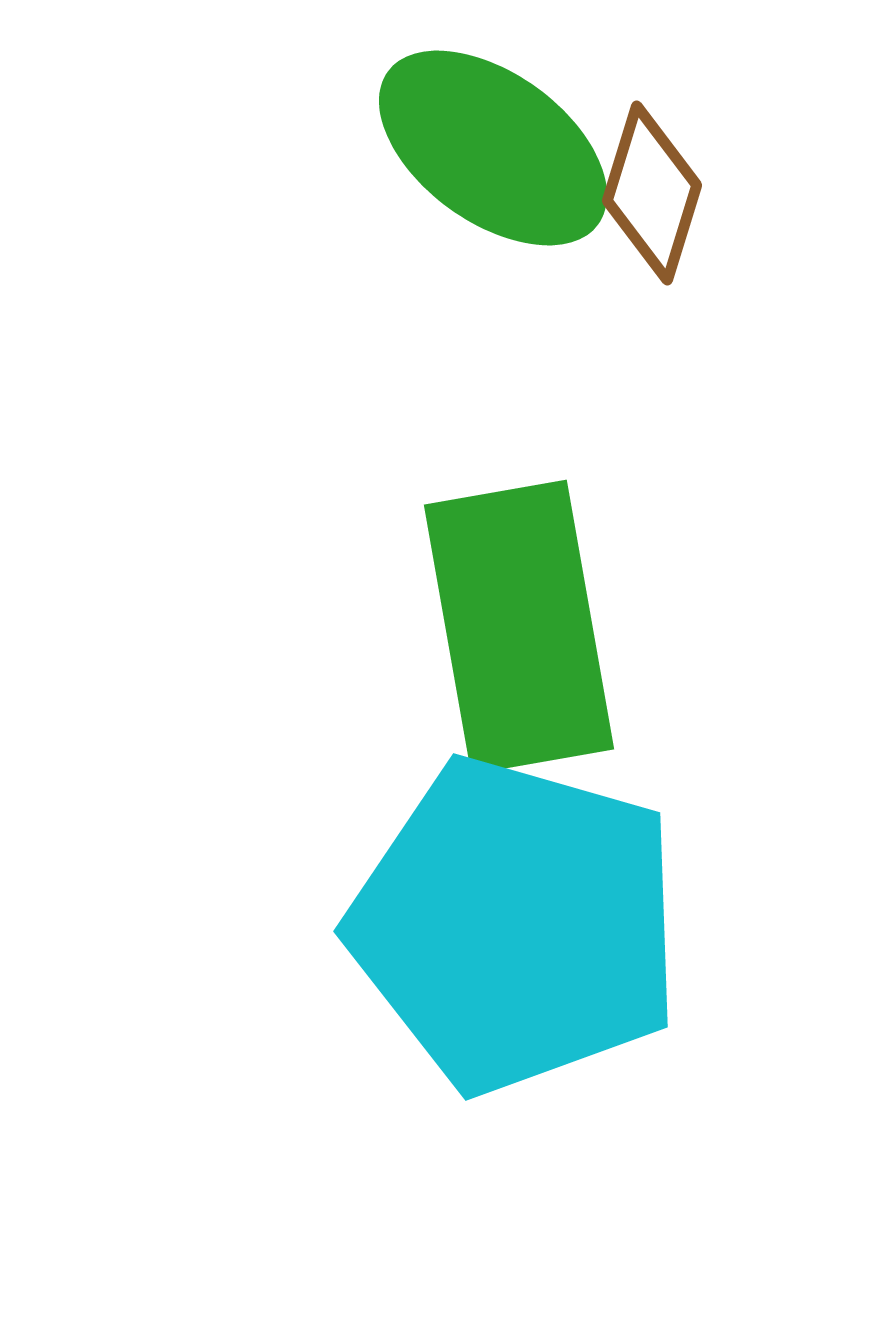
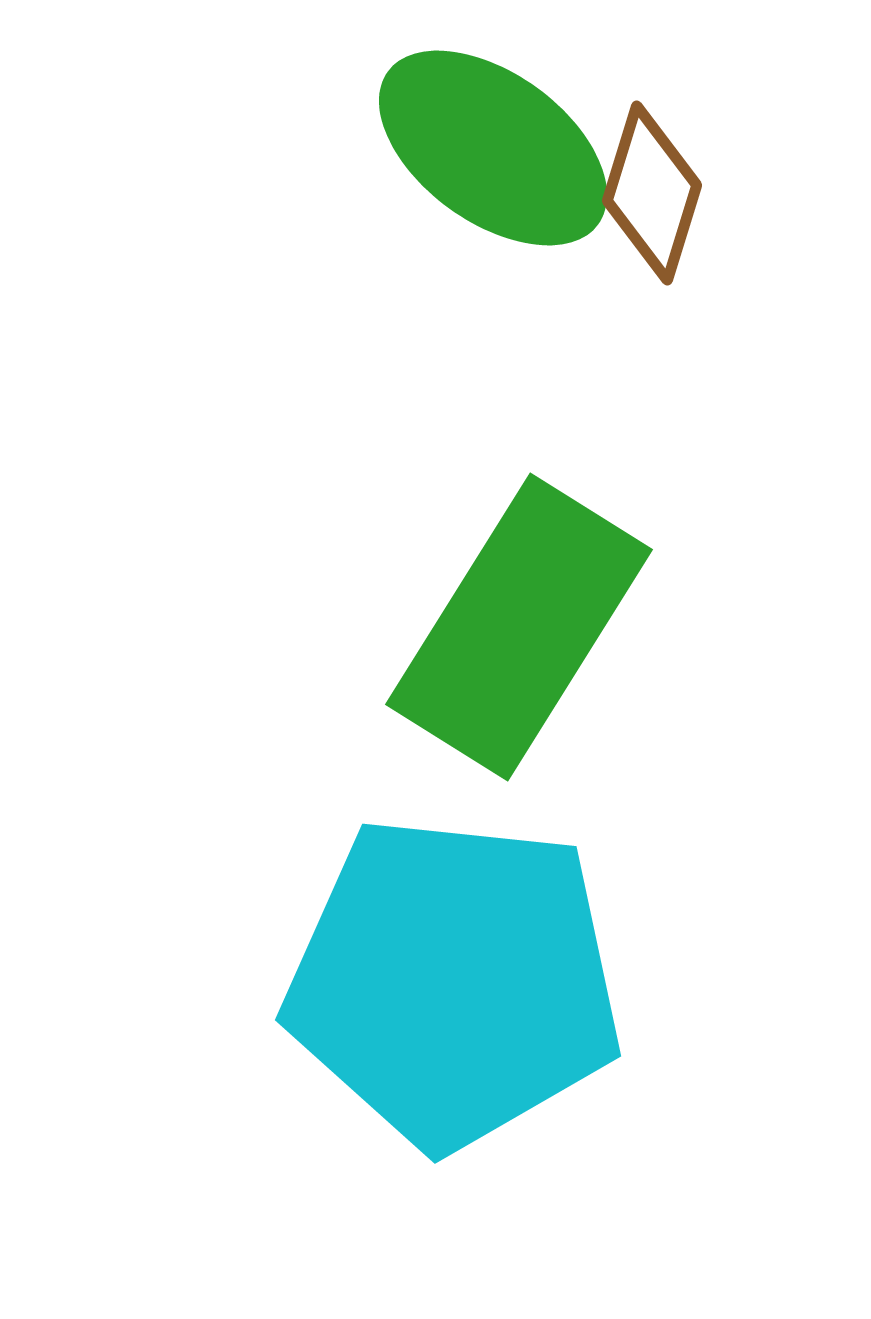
green rectangle: rotated 42 degrees clockwise
cyan pentagon: moved 62 px left, 57 px down; rotated 10 degrees counterclockwise
